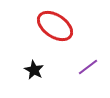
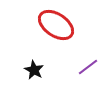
red ellipse: moved 1 px right, 1 px up
